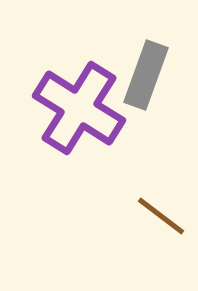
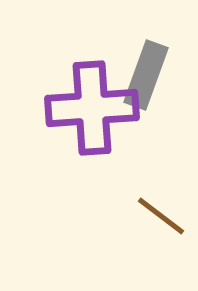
purple cross: moved 13 px right; rotated 36 degrees counterclockwise
